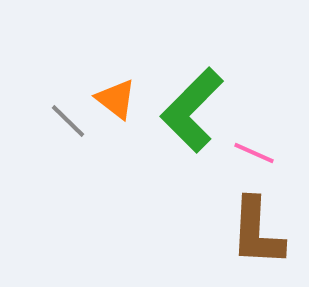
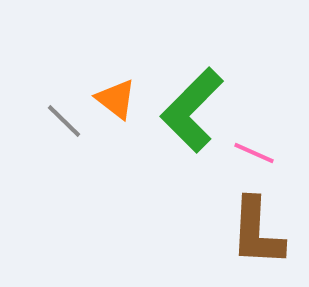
gray line: moved 4 px left
